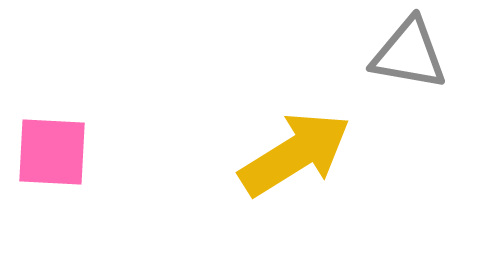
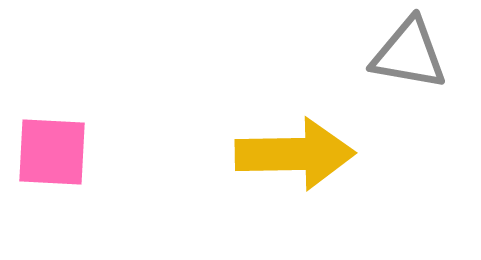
yellow arrow: rotated 31 degrees clockwise
